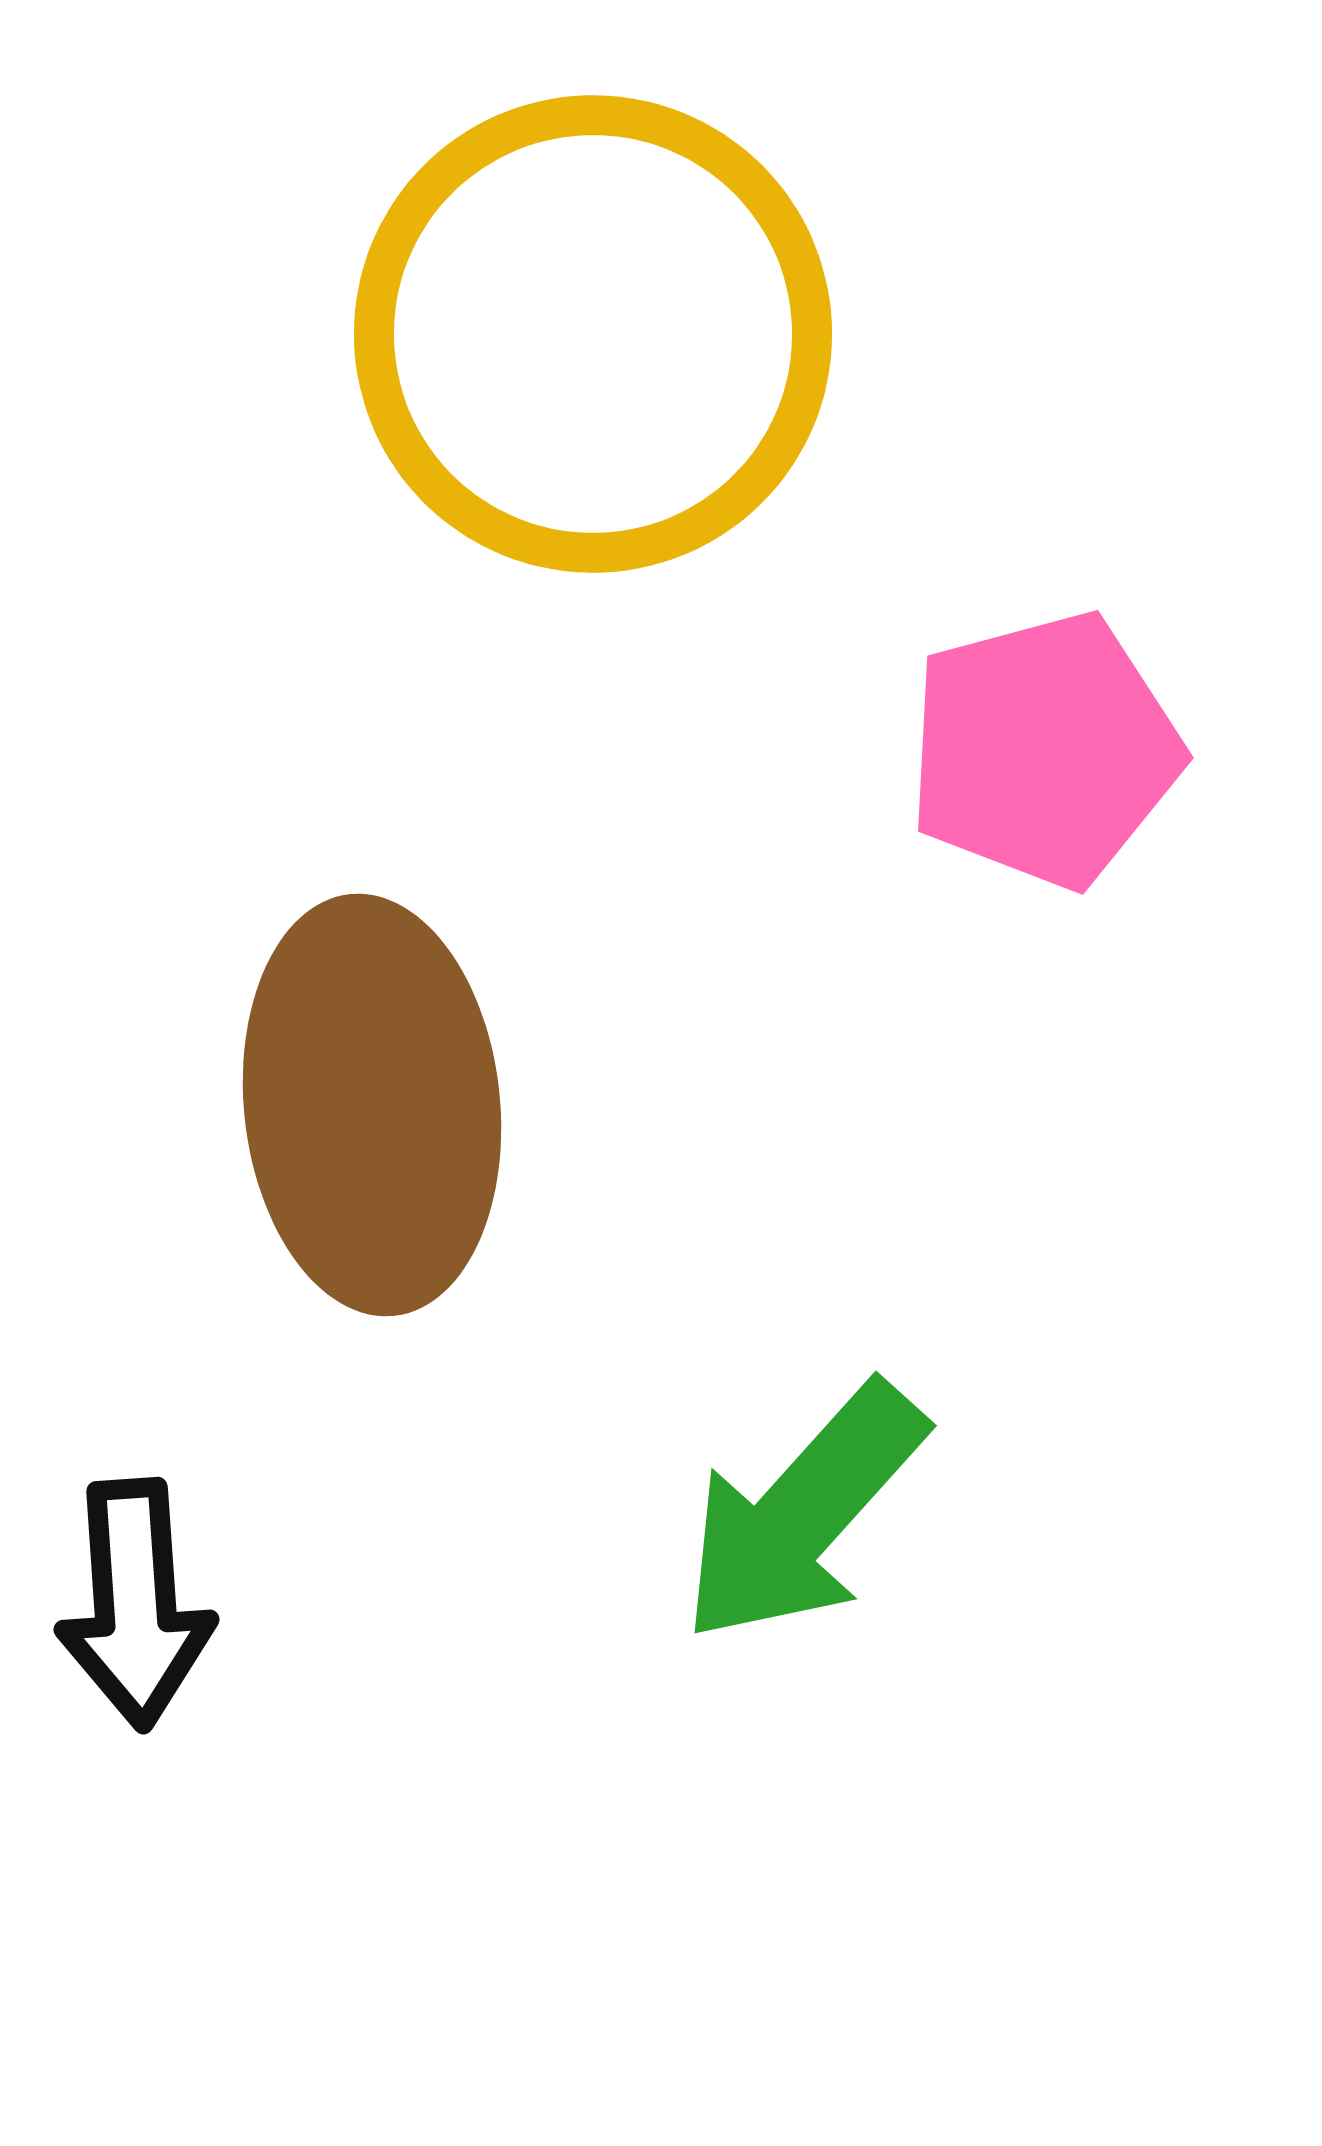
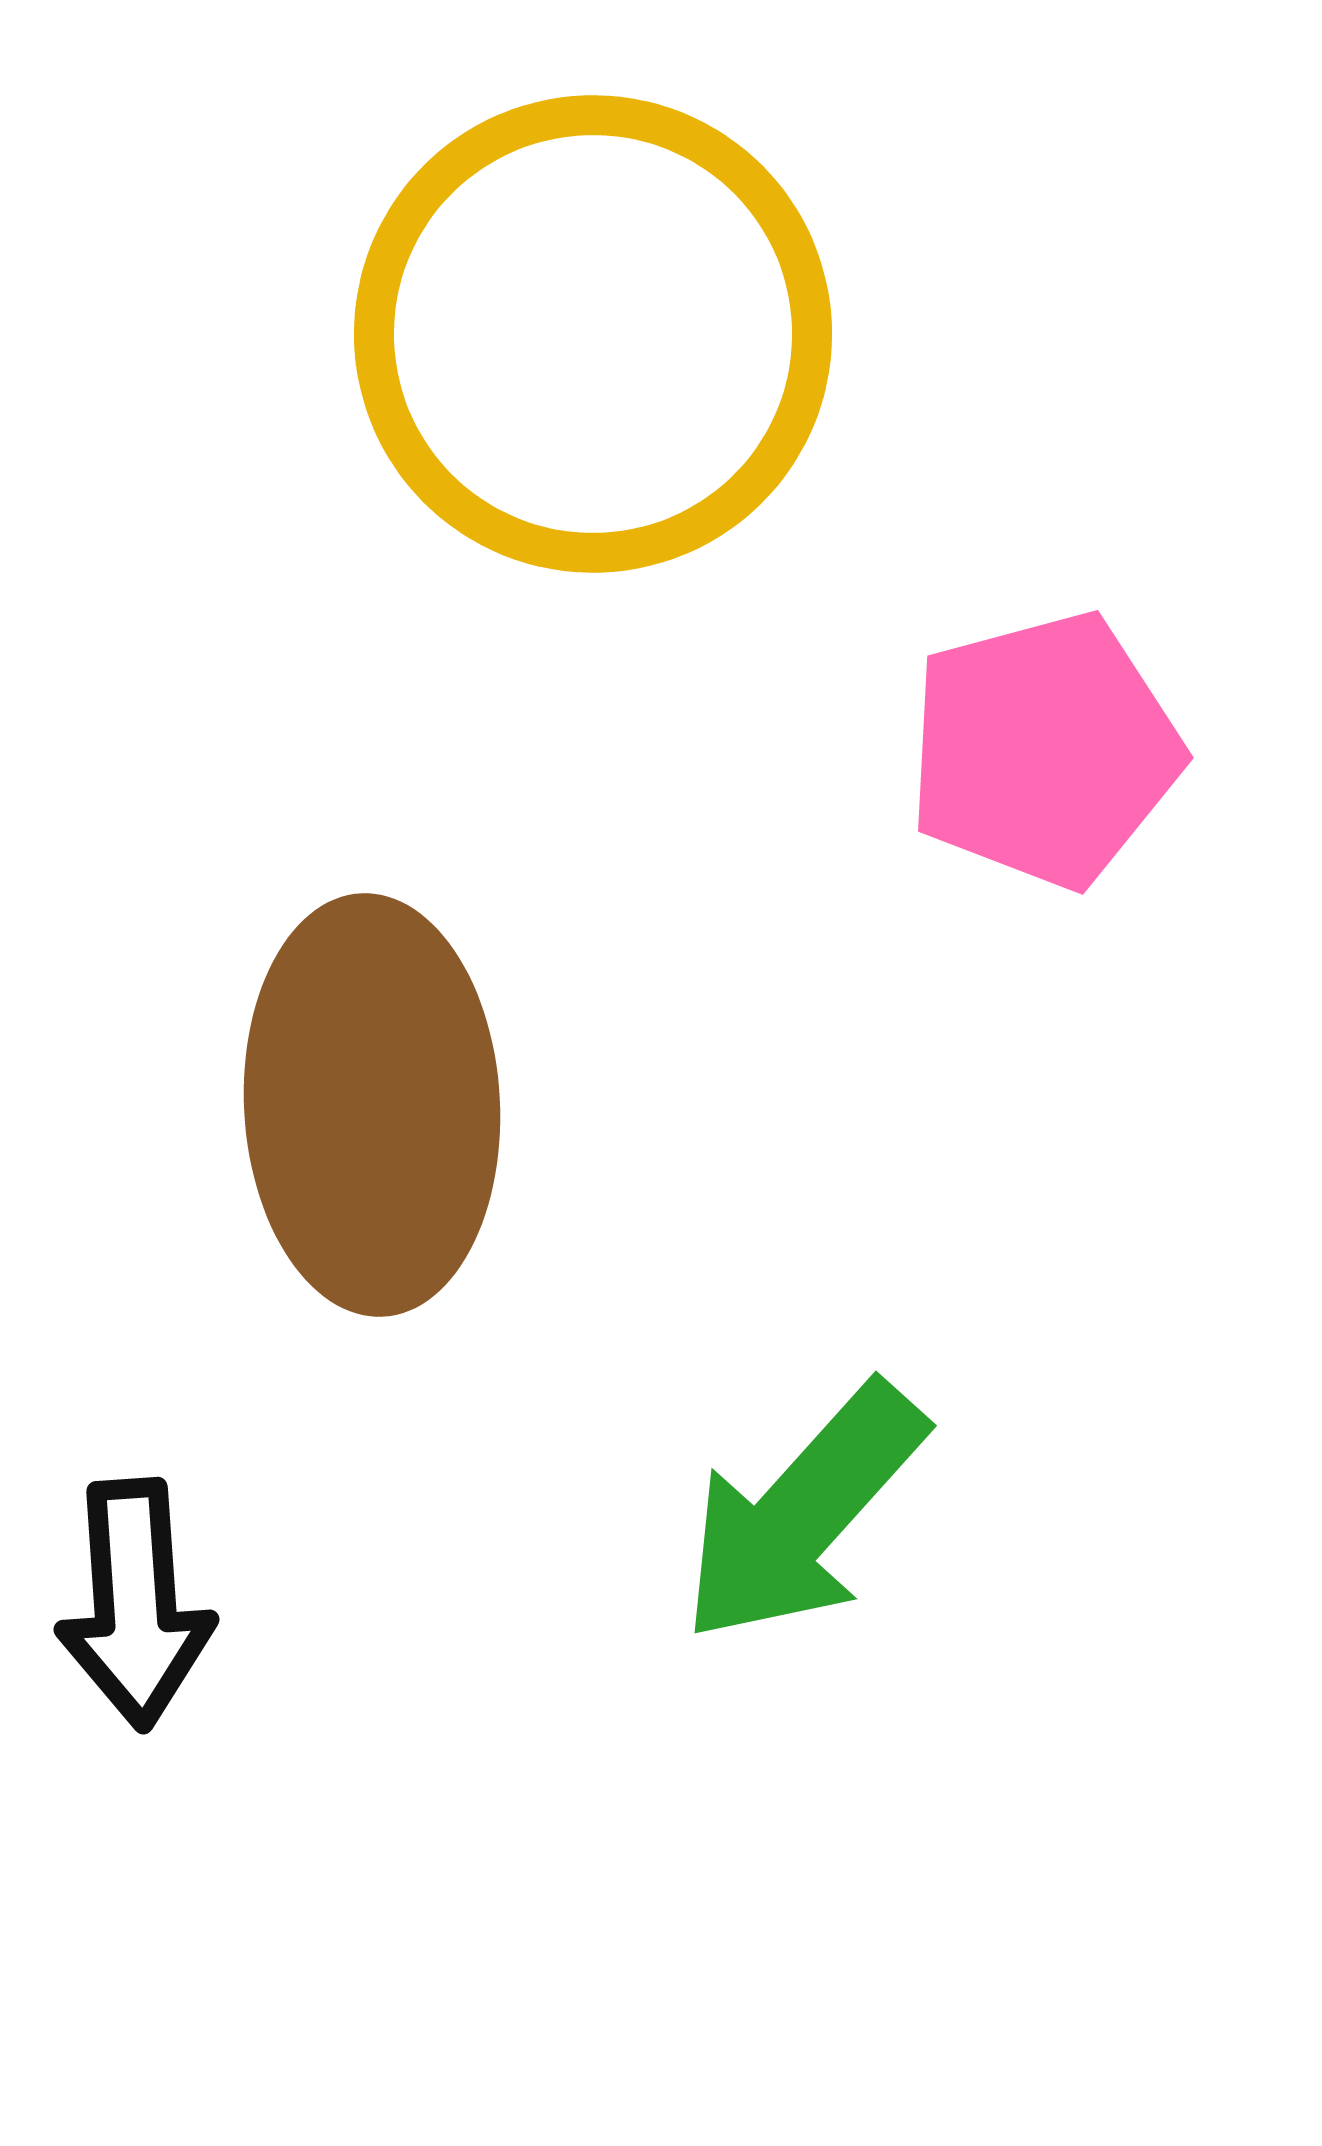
brown ellipse: rotated 3 degrees clockwise
